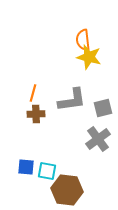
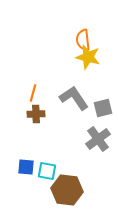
yellow star: moved 1 px left
gray L-shape: moved 2 px right, 2 px up; rotated 116 degrees counterclockwise
